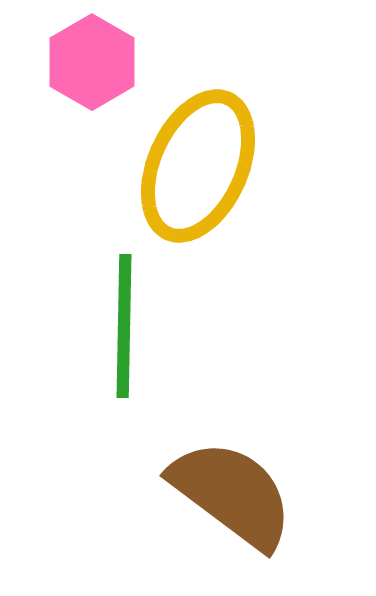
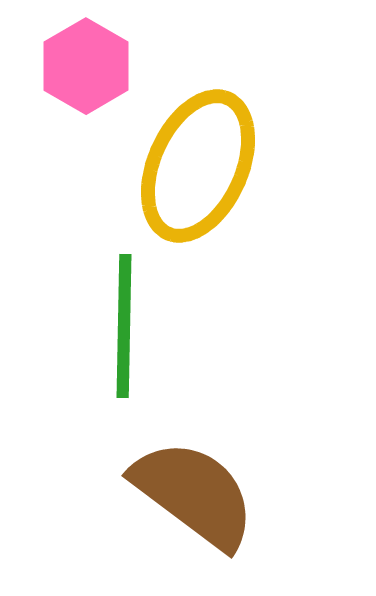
pink hexagon: moved 6 px left, 4 px down
brown semicircle: moved 38 px left
